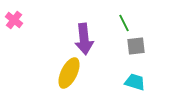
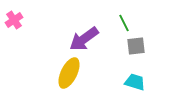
pink cross: rotated 18 degrees clockwise
purple arrow: rotated 60 degrees clockwise
